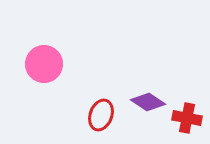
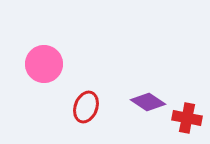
red ellipse: moved 15 px left, 8 px up
